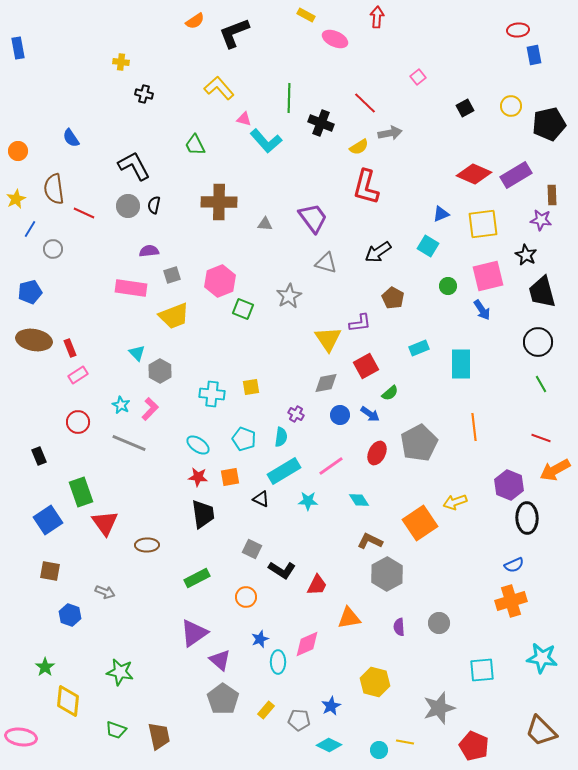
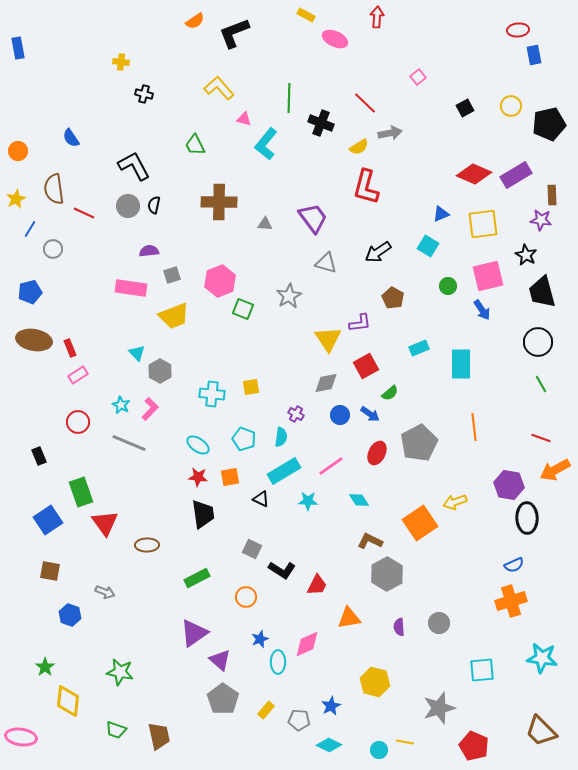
cyan L-shape at (266, 141): moved 3 px down; rotated 80 degrees clockwise
purple hexagon at (509, 485): rotated 12 degrees counterclockwise
